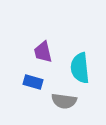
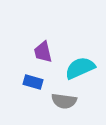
cyan semicircle: rotated 72 degrees clockwise
